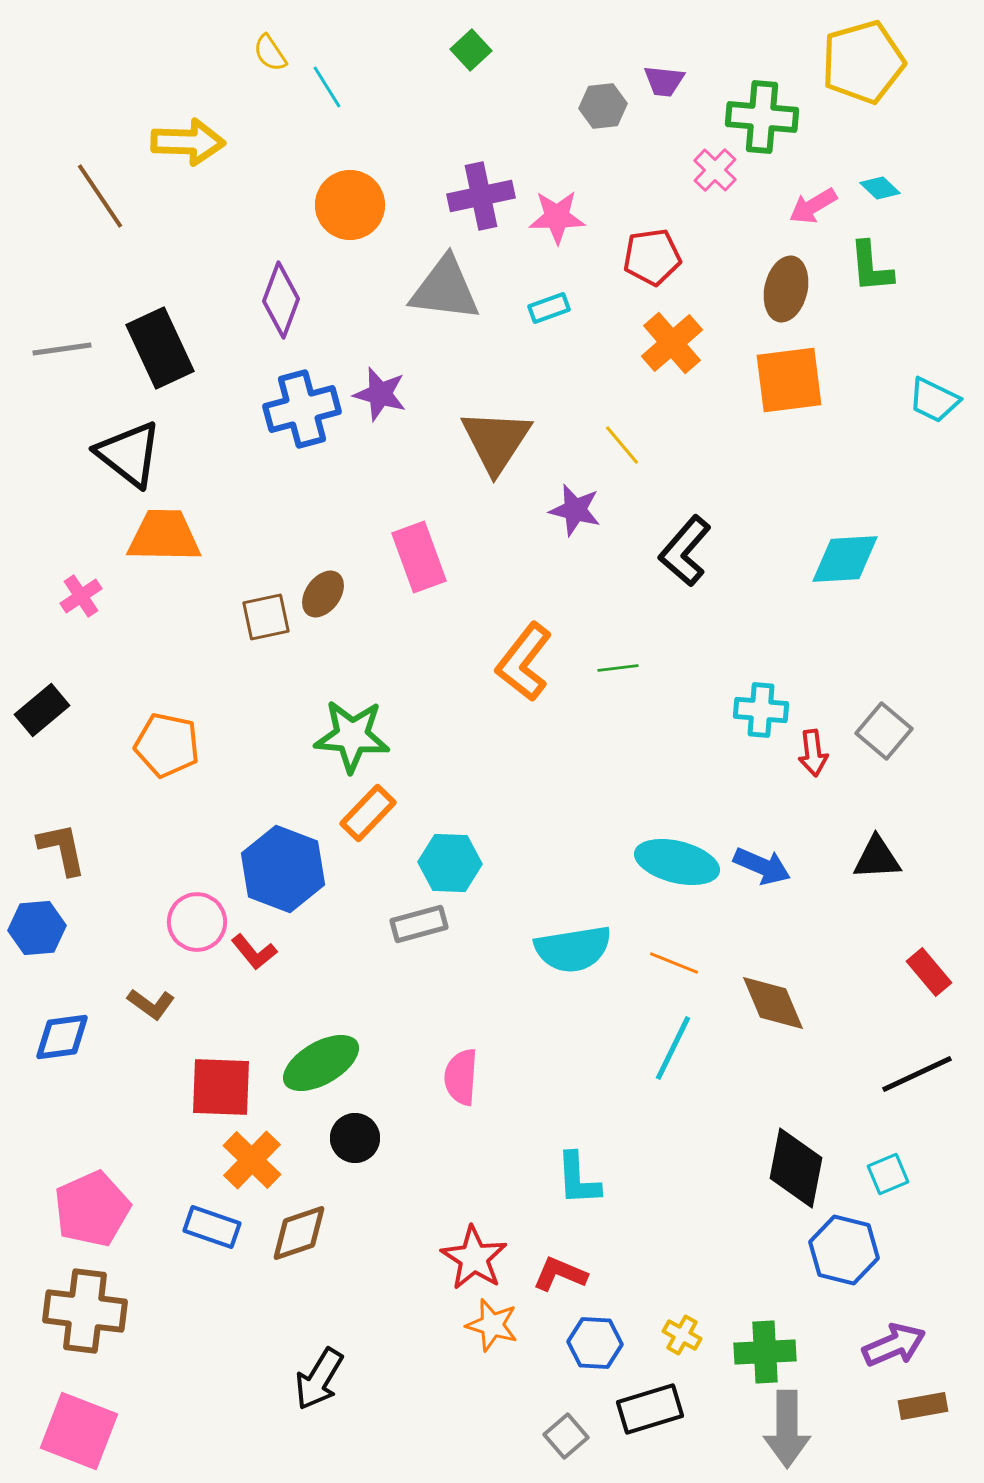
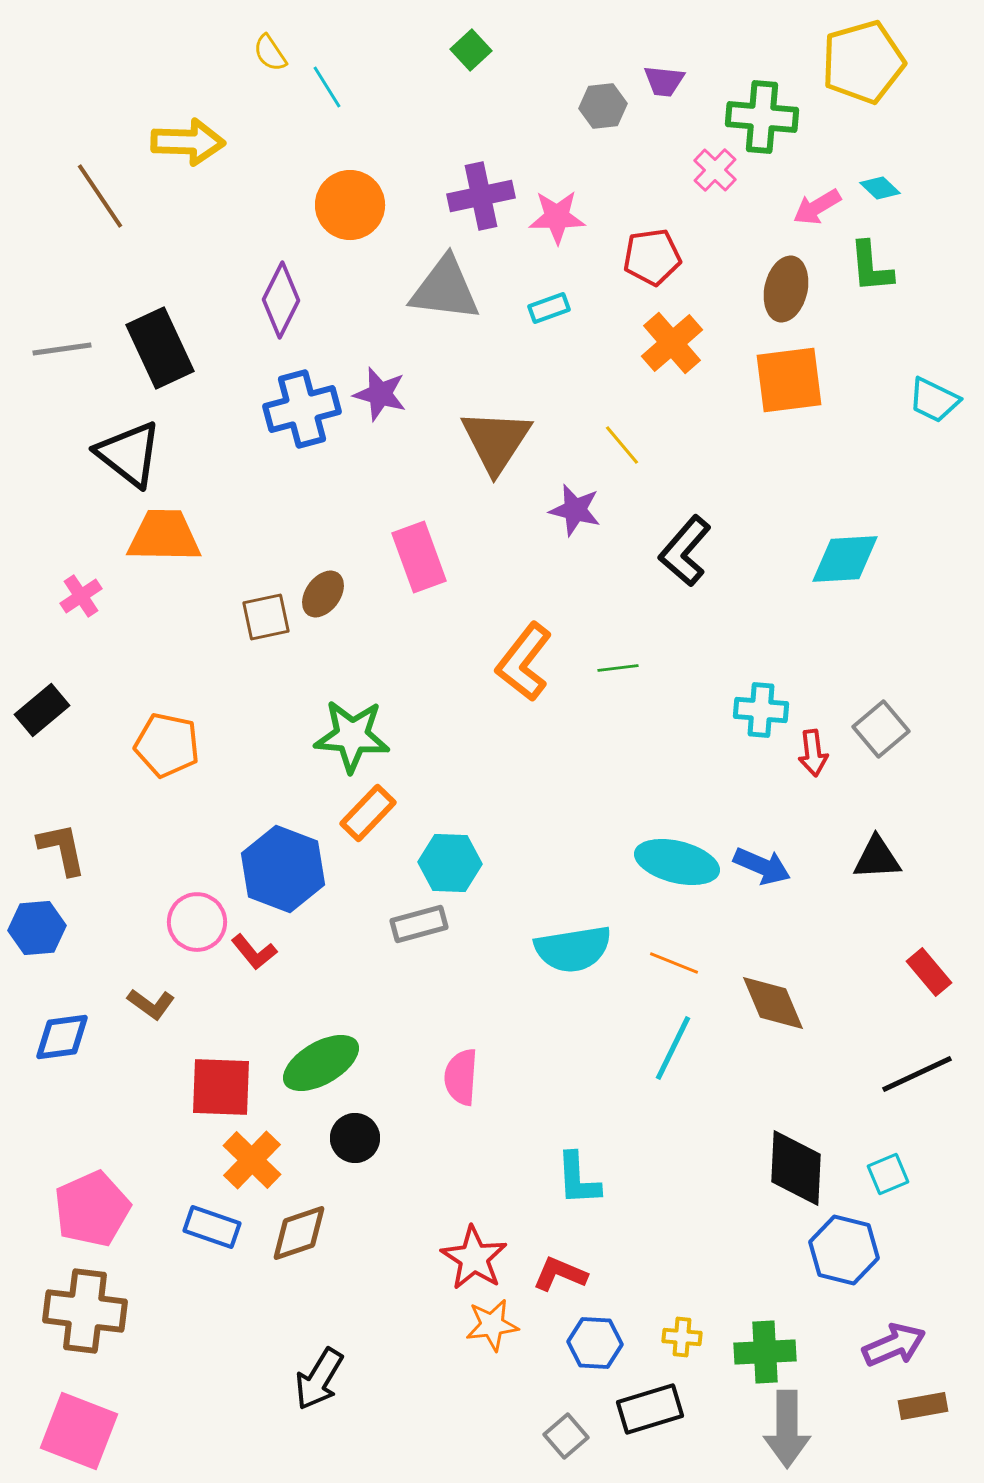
pink arrow at (813, 206): moved 4 px right, 1 px down
purple diamond at (281, 300): rotated 6 degrees clockwise
gray square at (884, 731): moved 3 px left, 2 px up; rotated 10 degrees clockwise
black diamond at (796, 1168): rotated 8 degrees counterclockwise
orange star at (492, 1325): rotated 24 degrees counterclockwise
yellow cross at (682, 1335): moved 2 px down; rotated 24 degrees counterclockwise
